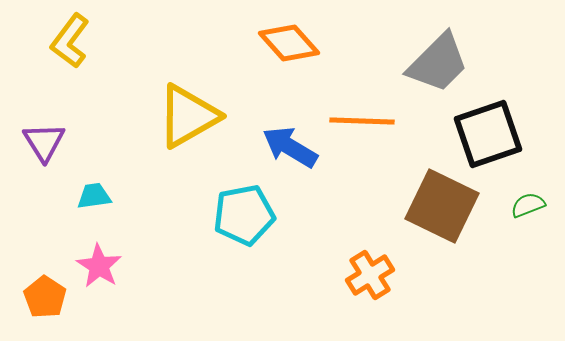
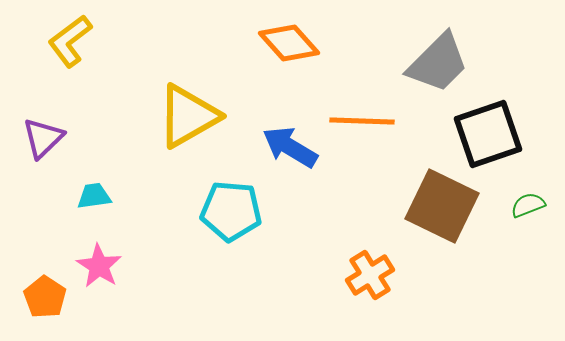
yellow L-shape: rotated 16 degrees clockwise
purple triangle: moved 1 px left, 4 px up; rotated 18 degrees clockwise
cyan pentagon: moved 13 px left, 4 px up; rotated 16 degrees clockwise
